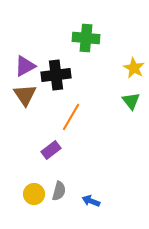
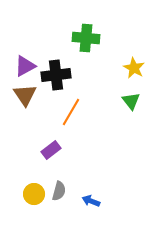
orange line: moved 5 px up
